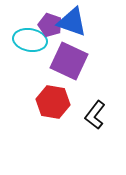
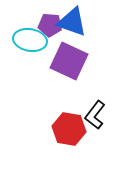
purple pentagon: rotated 15 degrees counterclockwise
red hexagon: moved 16 px right, 27 px down
